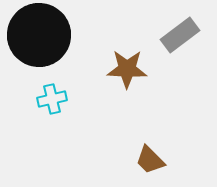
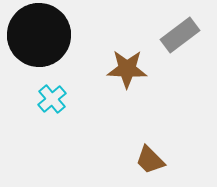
cyan cross: rotated 28 degrees counterclockwise
